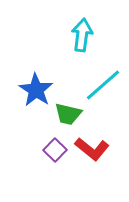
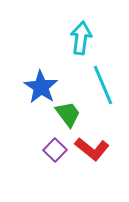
cyan arrow: moved 1 px left, 3 px down
cyan line: rotated 72 degrees counterclockwise
blue star: moved 5 px right, 3 px up
green trapezoid: rotated 140 degrees counterclockwise
